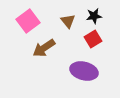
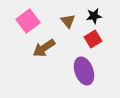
purple ellipse: rotated 56 degrees clockwise
